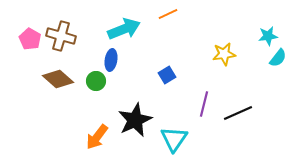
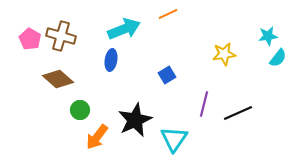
green circle: moved 16 px left, 29 px down
